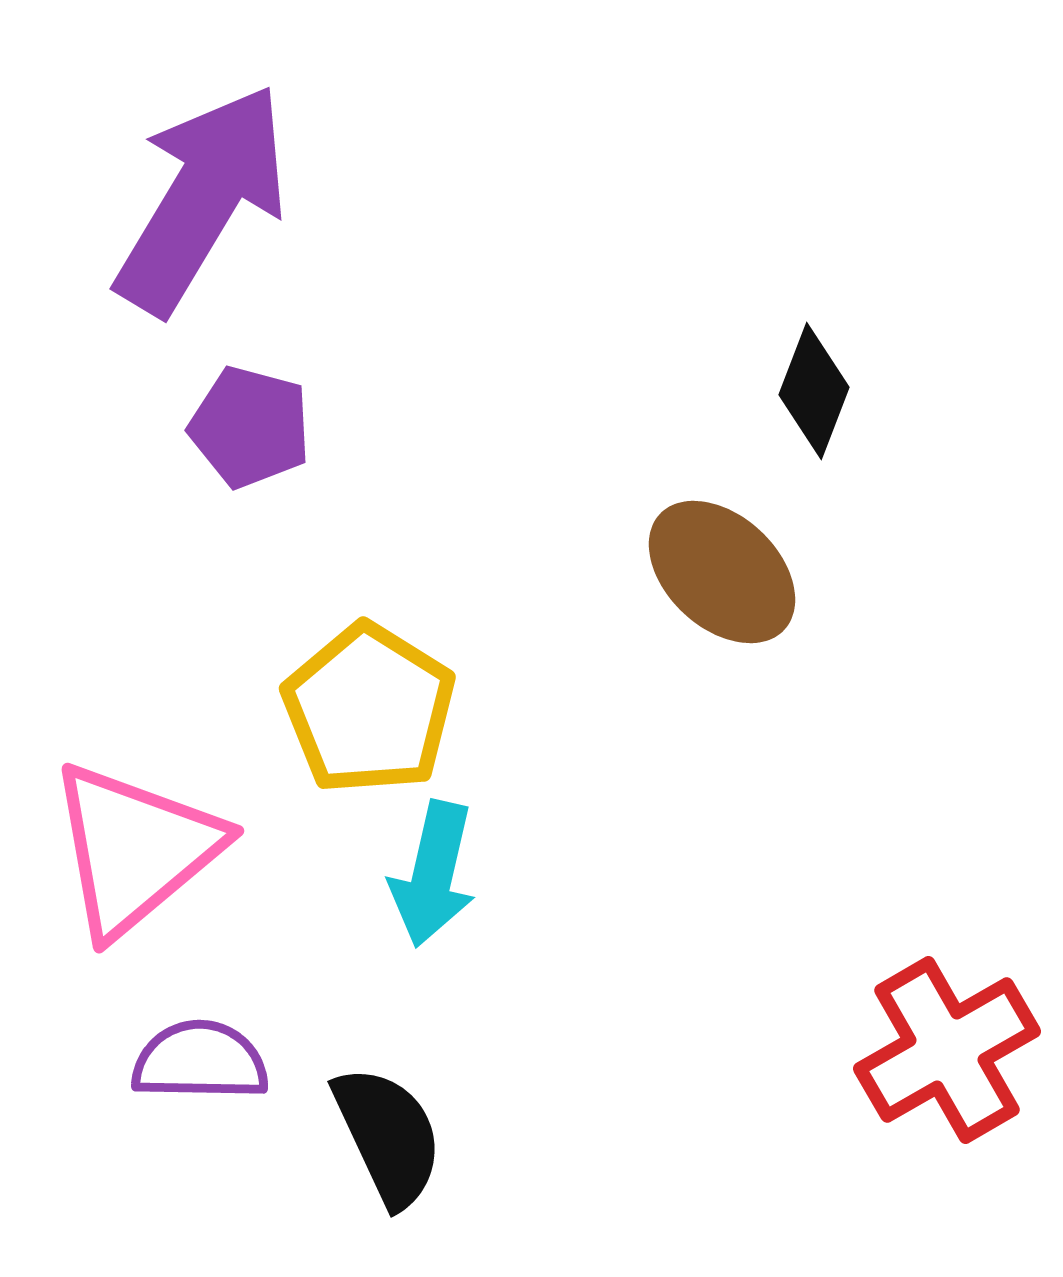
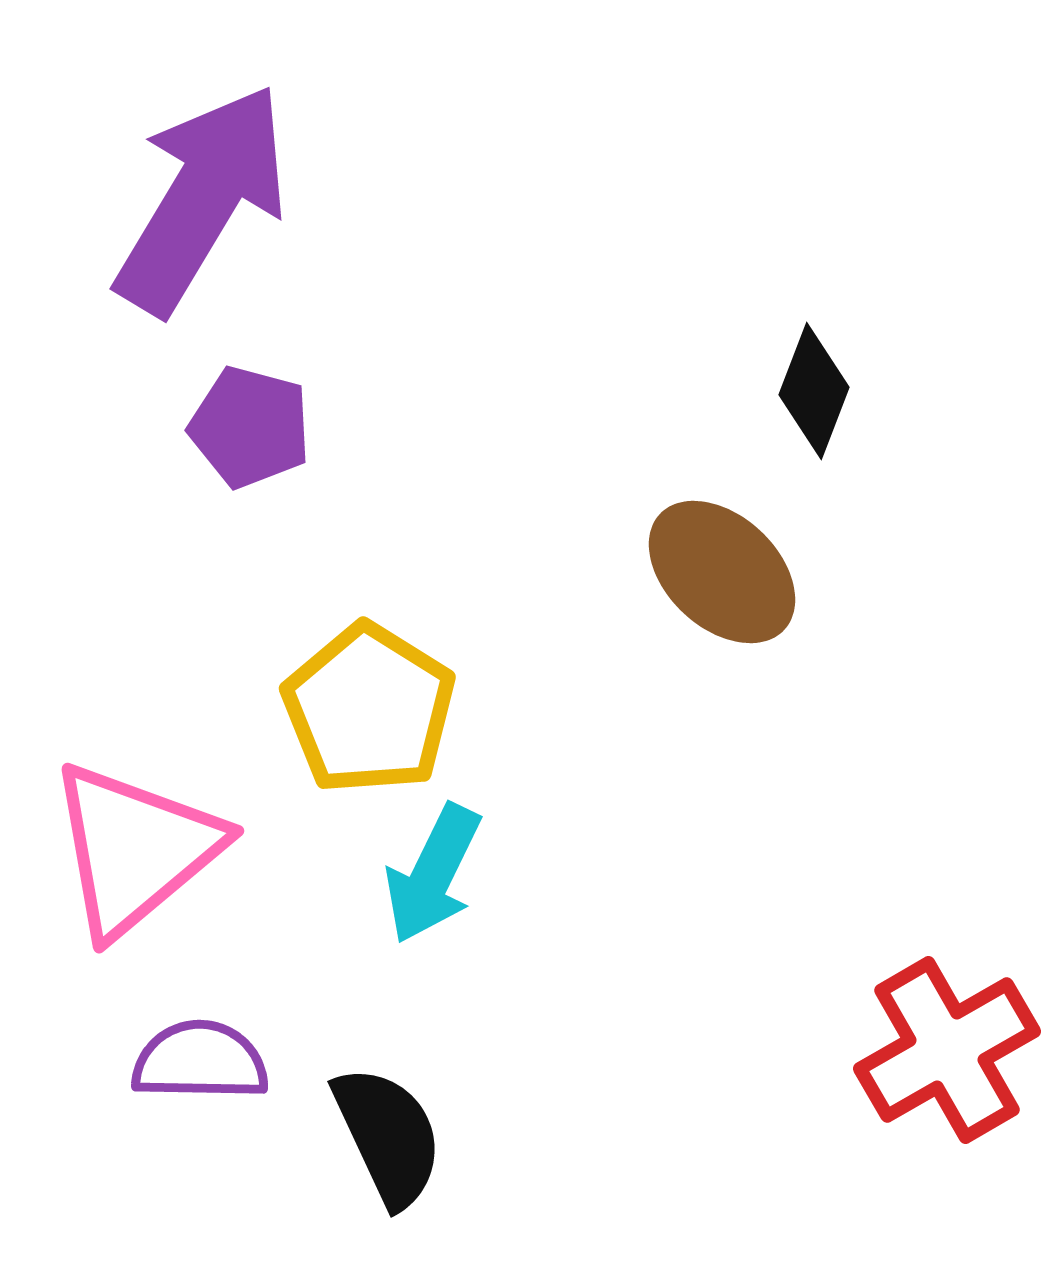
cyan arrow: rotated 13 degrees clockwise
